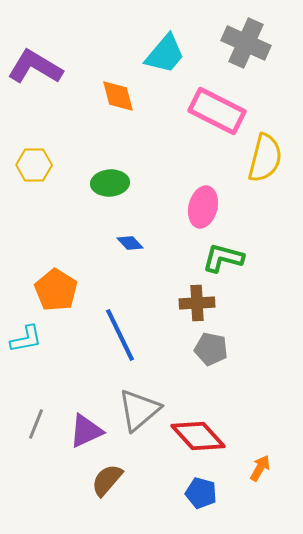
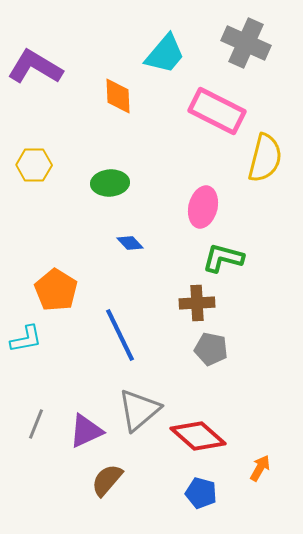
orange diamond: rotated 12 degrees clockwise
red diamond: rotated 6 degrees counterclockwise
